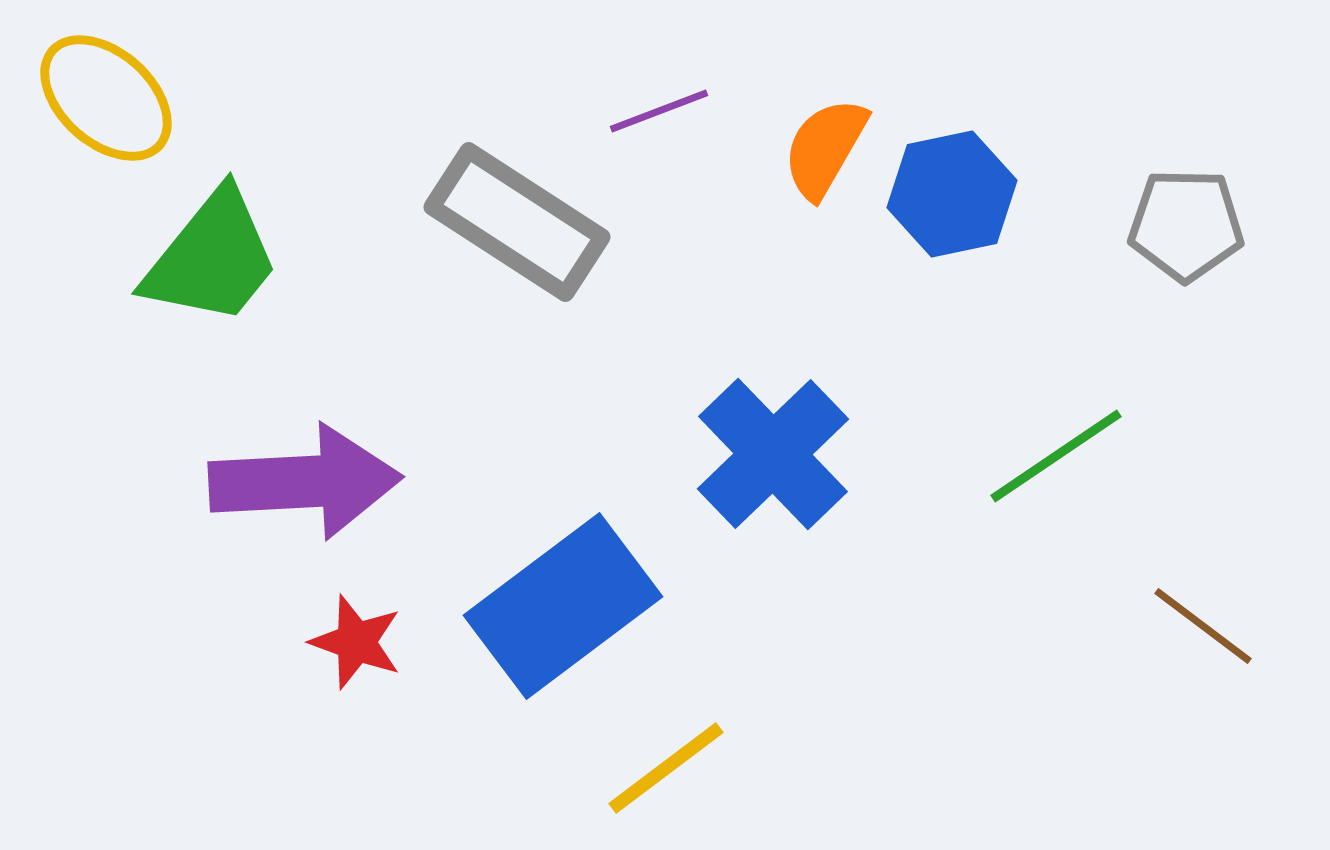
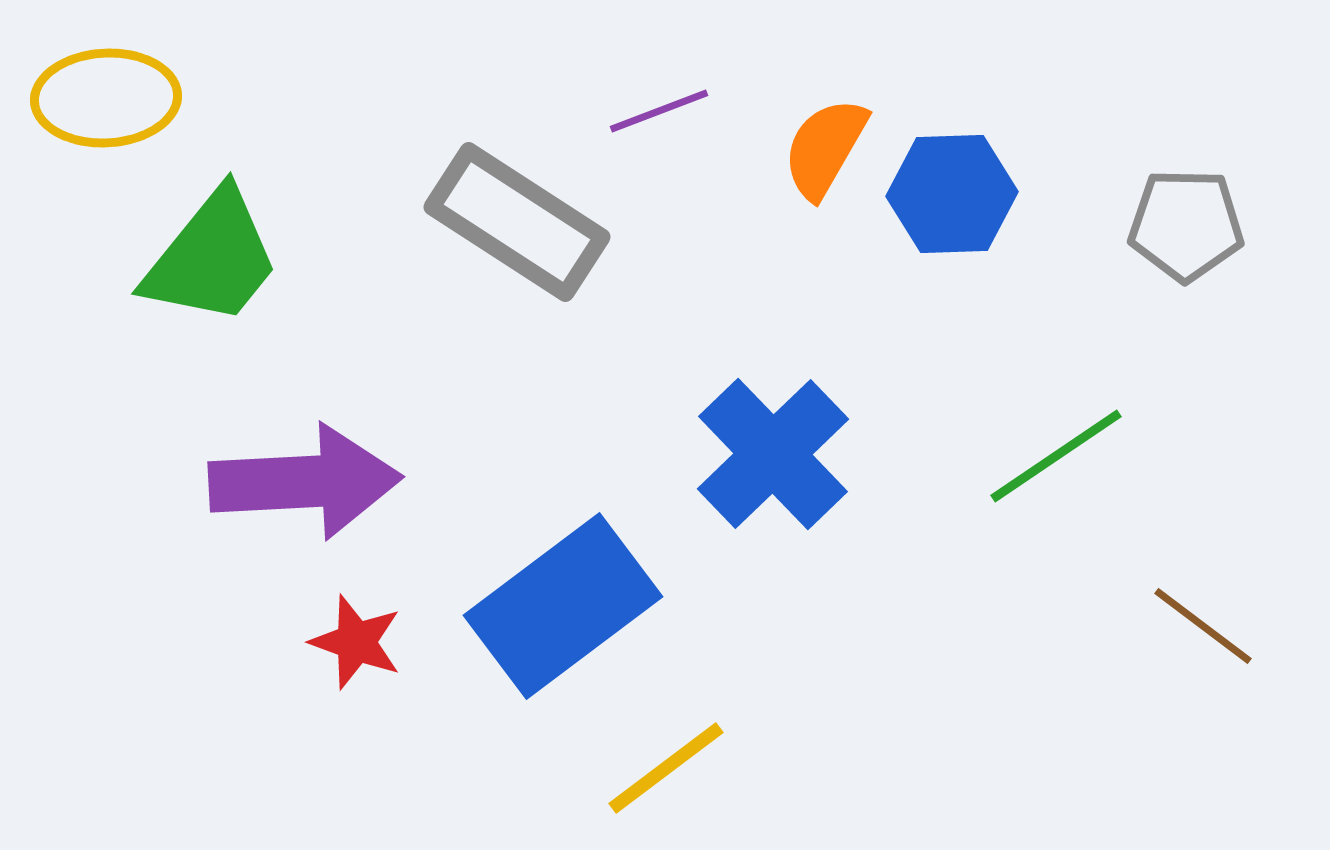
yellow ellipse: rotated 45 degrees counterclockwise
blue hexagon: rotated 10 degrees clockwise
